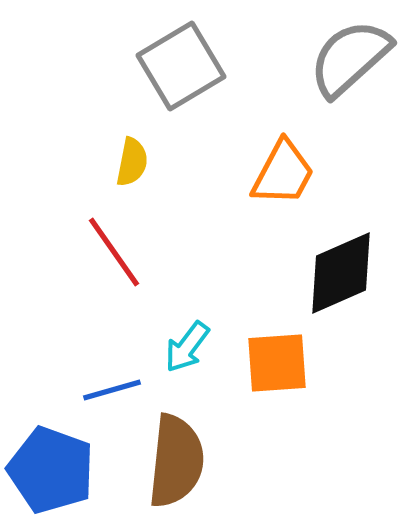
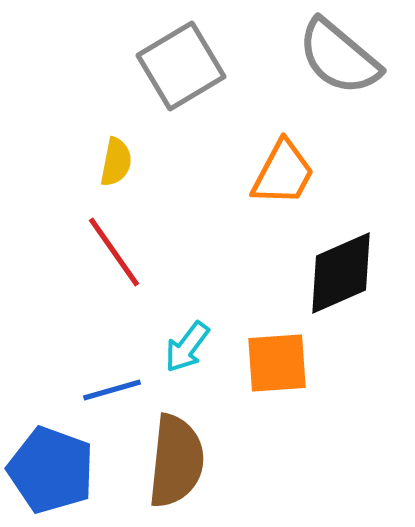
gray semicircle: moved 11 px left, 1 px up; rotated 98 degrees counterclockwise
yellow semicircle: moved 16 px left
